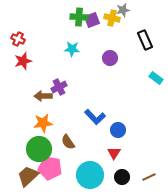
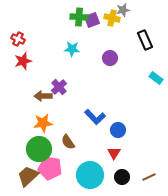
purple cross: rotated 14 degrees counterclockwise
